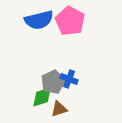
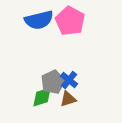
blue cross: moved 1 px down; rotated 18 degrees clockwise
brown triangle: moved 9 px right, 10 px up
